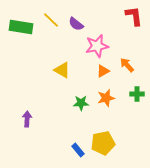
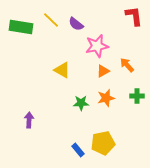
green cross: moved 2 px down
purple arrow: moved 2 px right, 1 px down
